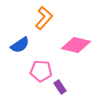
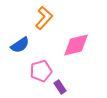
pink diamond: rotated 28 degrees counterclockwise
pink pentagon: rotated 20 degrees counterclockwise
